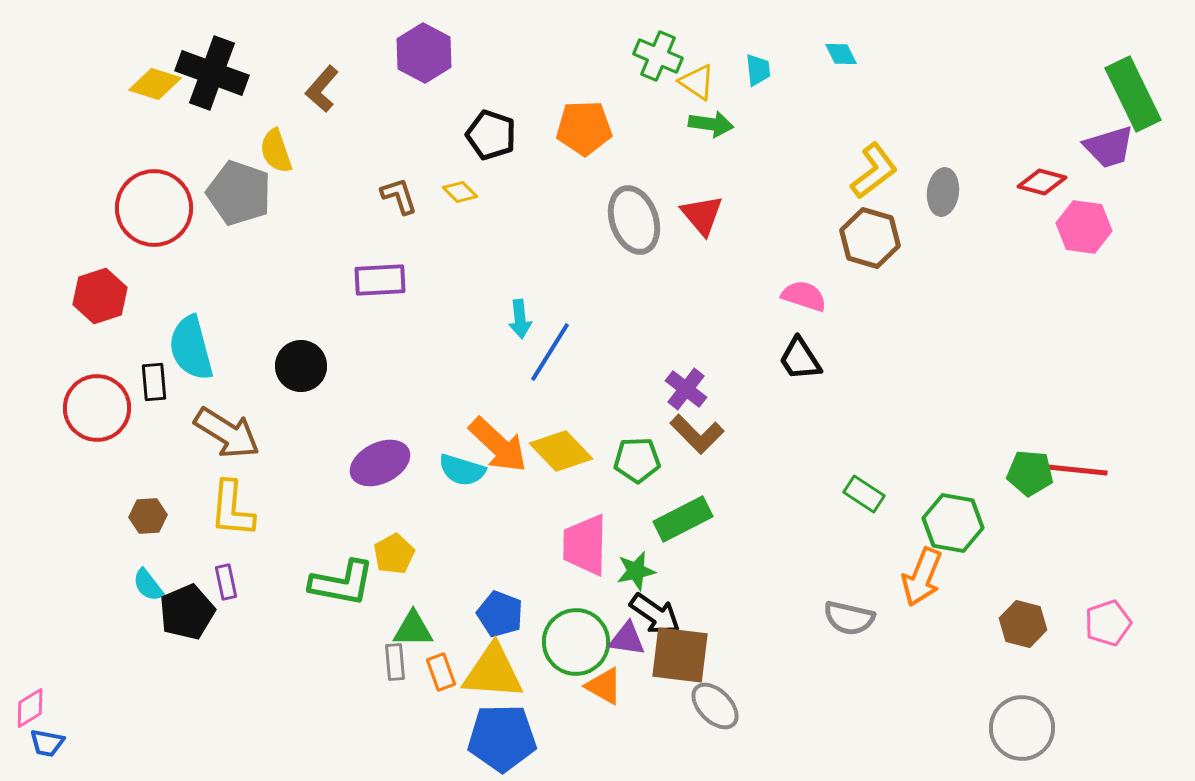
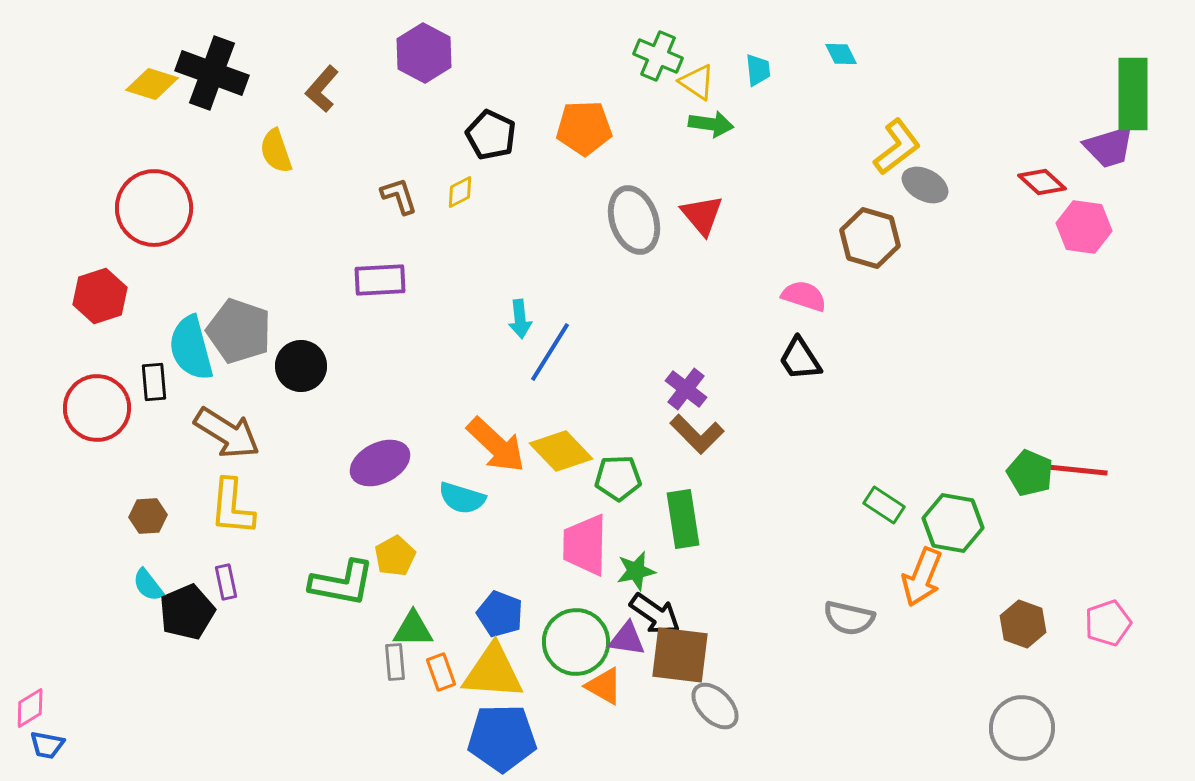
yellow diamond at (155, 84): moved 3 px left
green rectangle at (1133, 94): rotated 26 degrees clockwise
black pentagon at (491, 135): rotated 6 degrees clockwise
yellow L-shape at (874, 171): moved 23 px right, 24 px up
red diamond at (1042, 182): rotated 27 degrees clockwise
yellow diamond at (460, 192): rotated 72 degrees counterclockwise
gray ellipse at (943, 192): moved 18 px left, 7 px up; rotated 69 degrees counterclockwise
gray pentagon at (239, 193): moved 138 px down
orange arrow at (498, 445): moved 2 px left
green pentagon at (637, 460): moved 19 px left, 18 px down
cyan semicircle at (462, 470): moved 28 px down
green pentagon at (1030, 473): rotated 18 degrees clockwise
green rectangle at (864, 494): moved 20 px right, 11 px down
yellow L-shape at (232, 509): moved 2 px up
green rectangle at (683, 519): rotated 72 degrees counterclockwise
yellow pentagon at (394, 554): moved 1 px right, 2 px down
brown hexagon at (1023, 624): rotated 6 degrees clockwise
blue trapezoid at (47, 743): moved 2 px down
